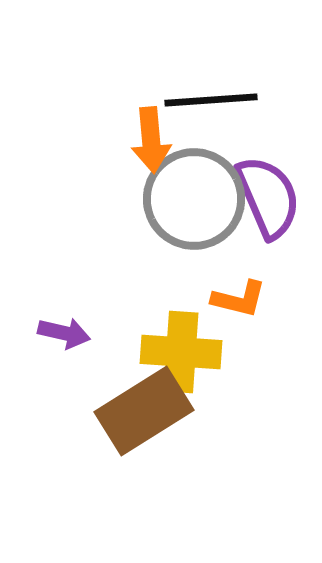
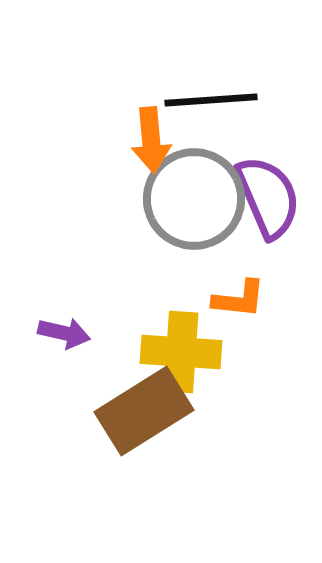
orange L-shape: rotated 8 degrees counterclockwise
